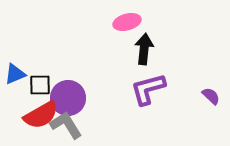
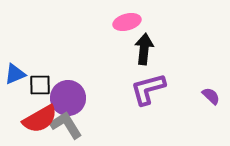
red semicircle: moved 1 px left, 4 px down
